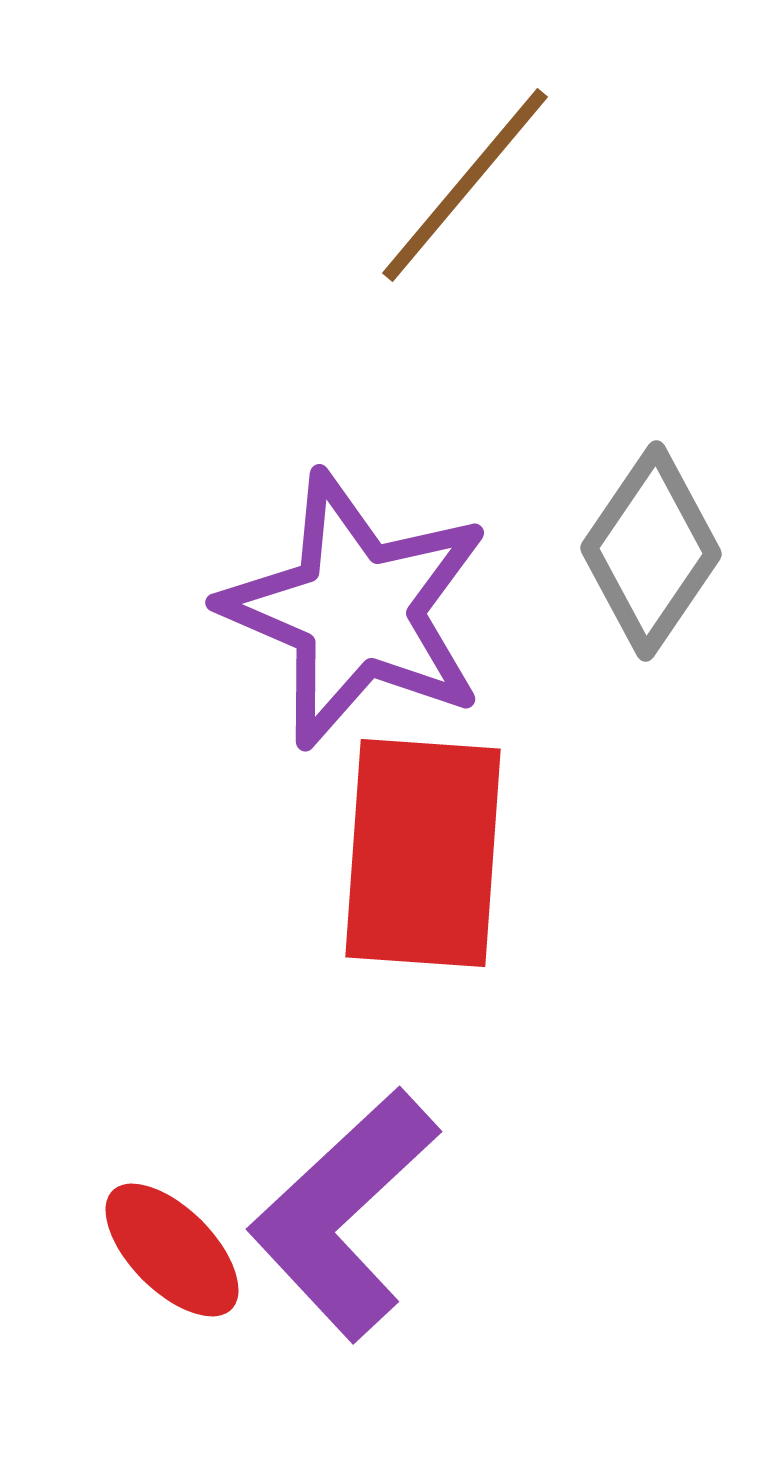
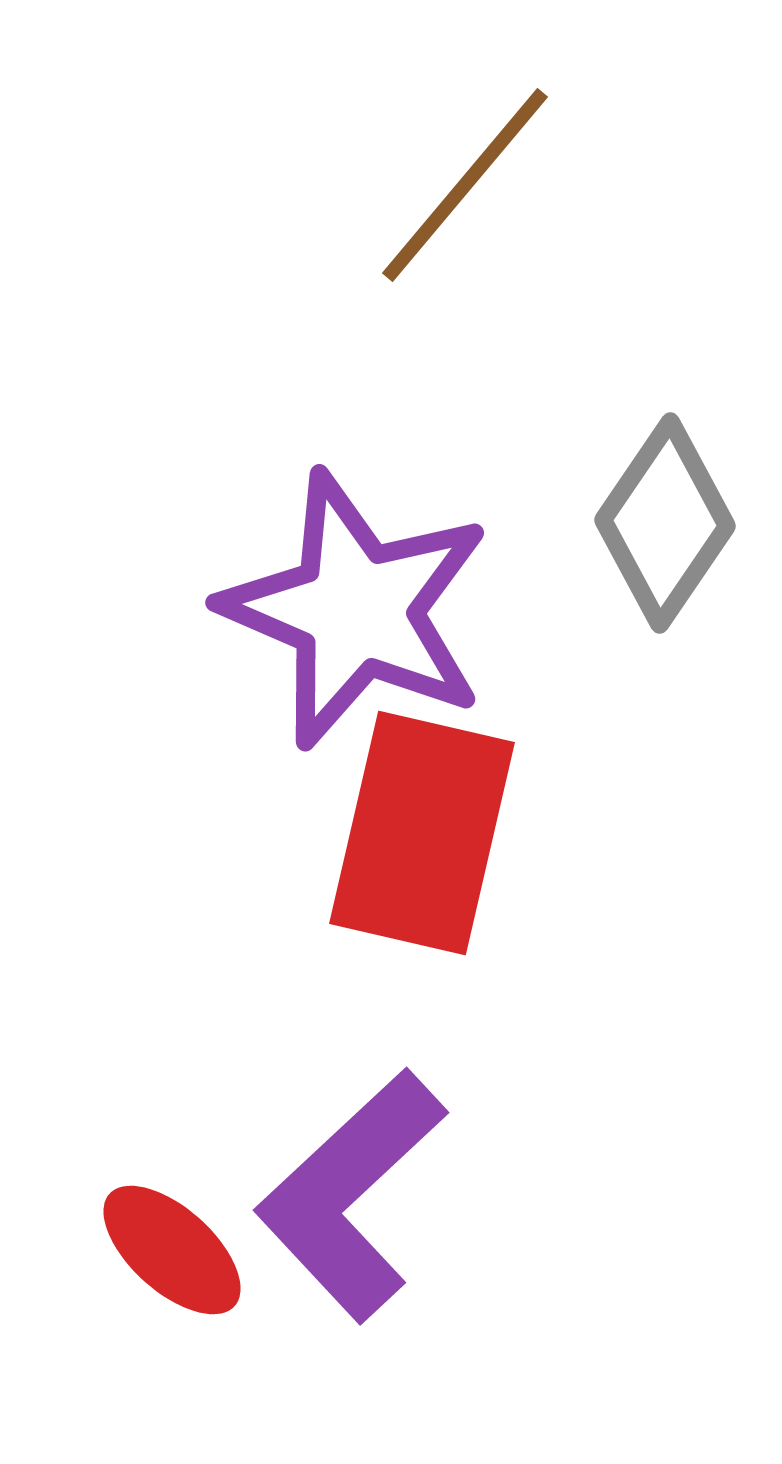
gray diamond: moved 14 px right, 28 px up
red rectangle: moved 1 px left, 20 px up; rotated 9 degrees clockwise
purple L-shape: moved 7 px right, 19 px up
red ellipse: rotated 3 degrees counterclockwise
